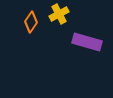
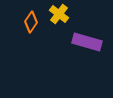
yellow cross: rotated 24 degrees counterclockwise
